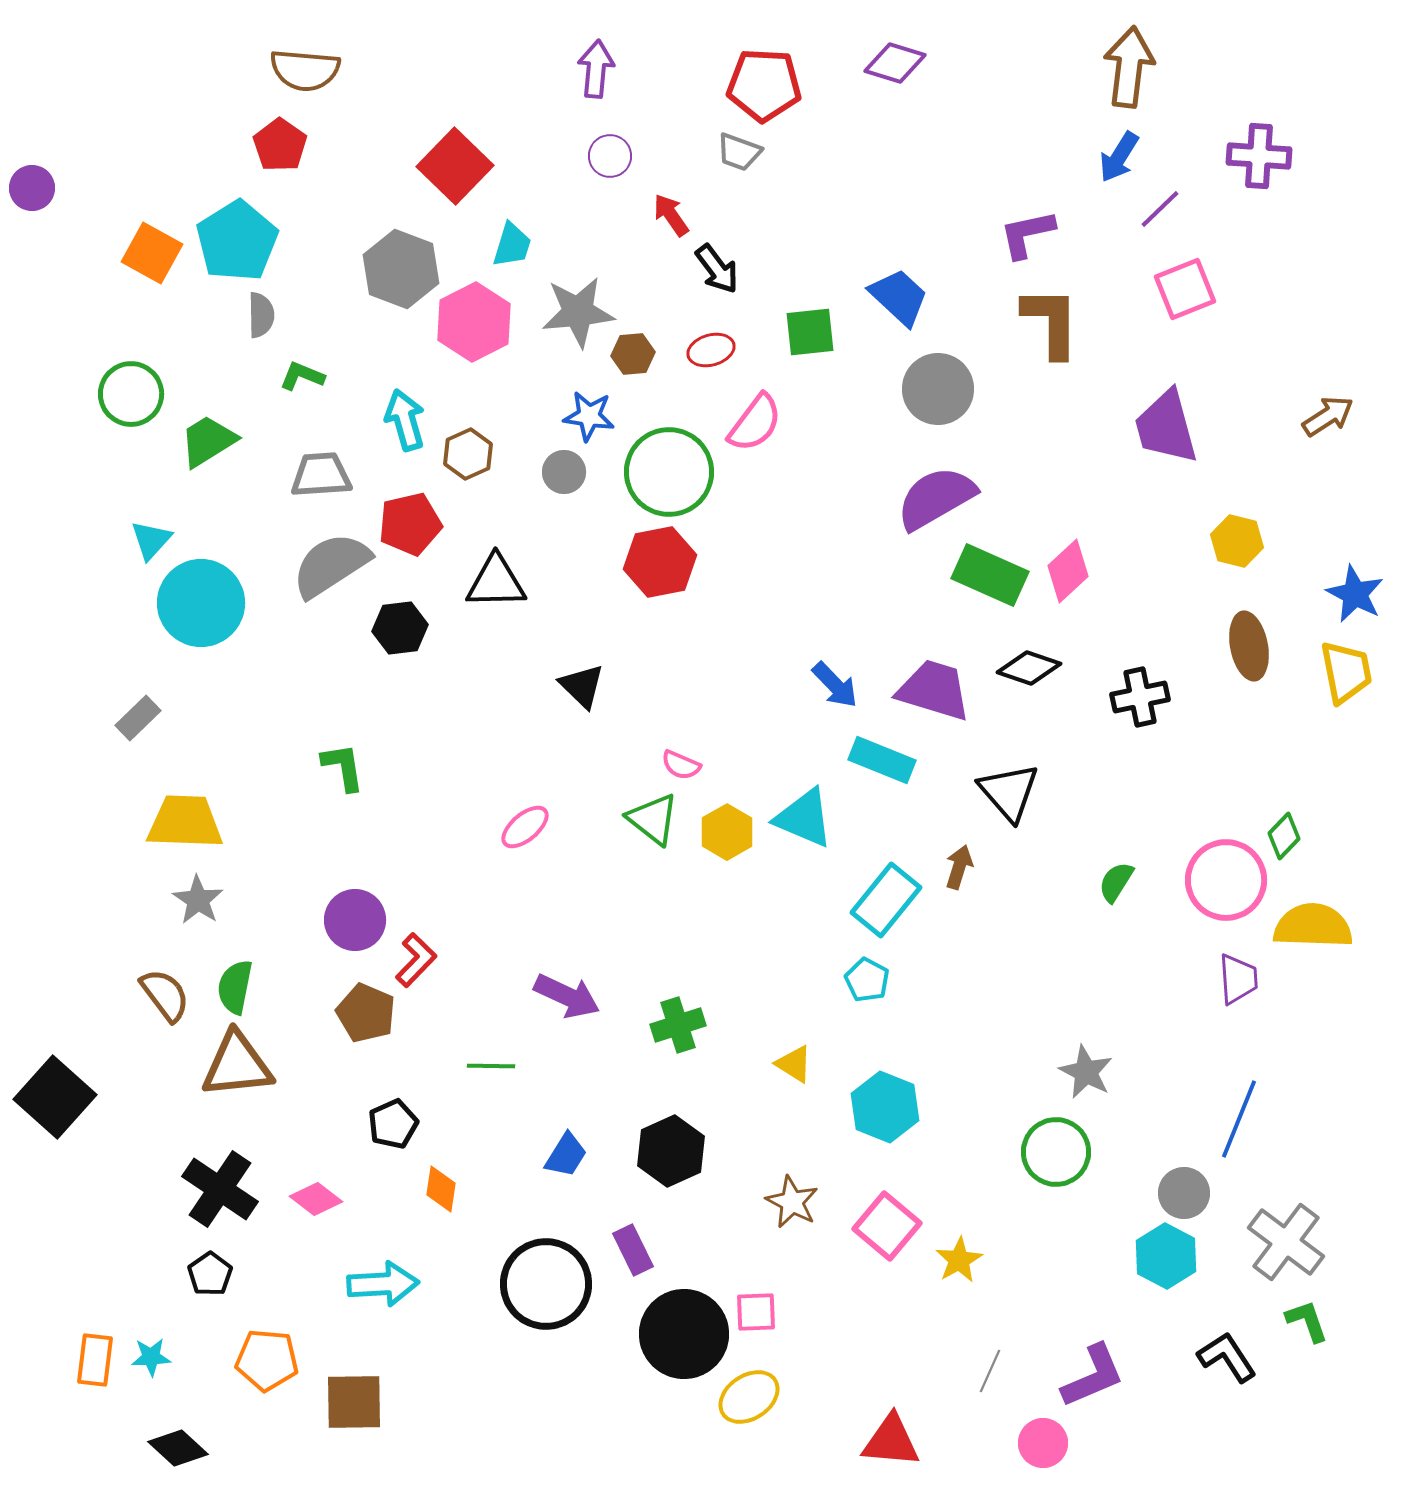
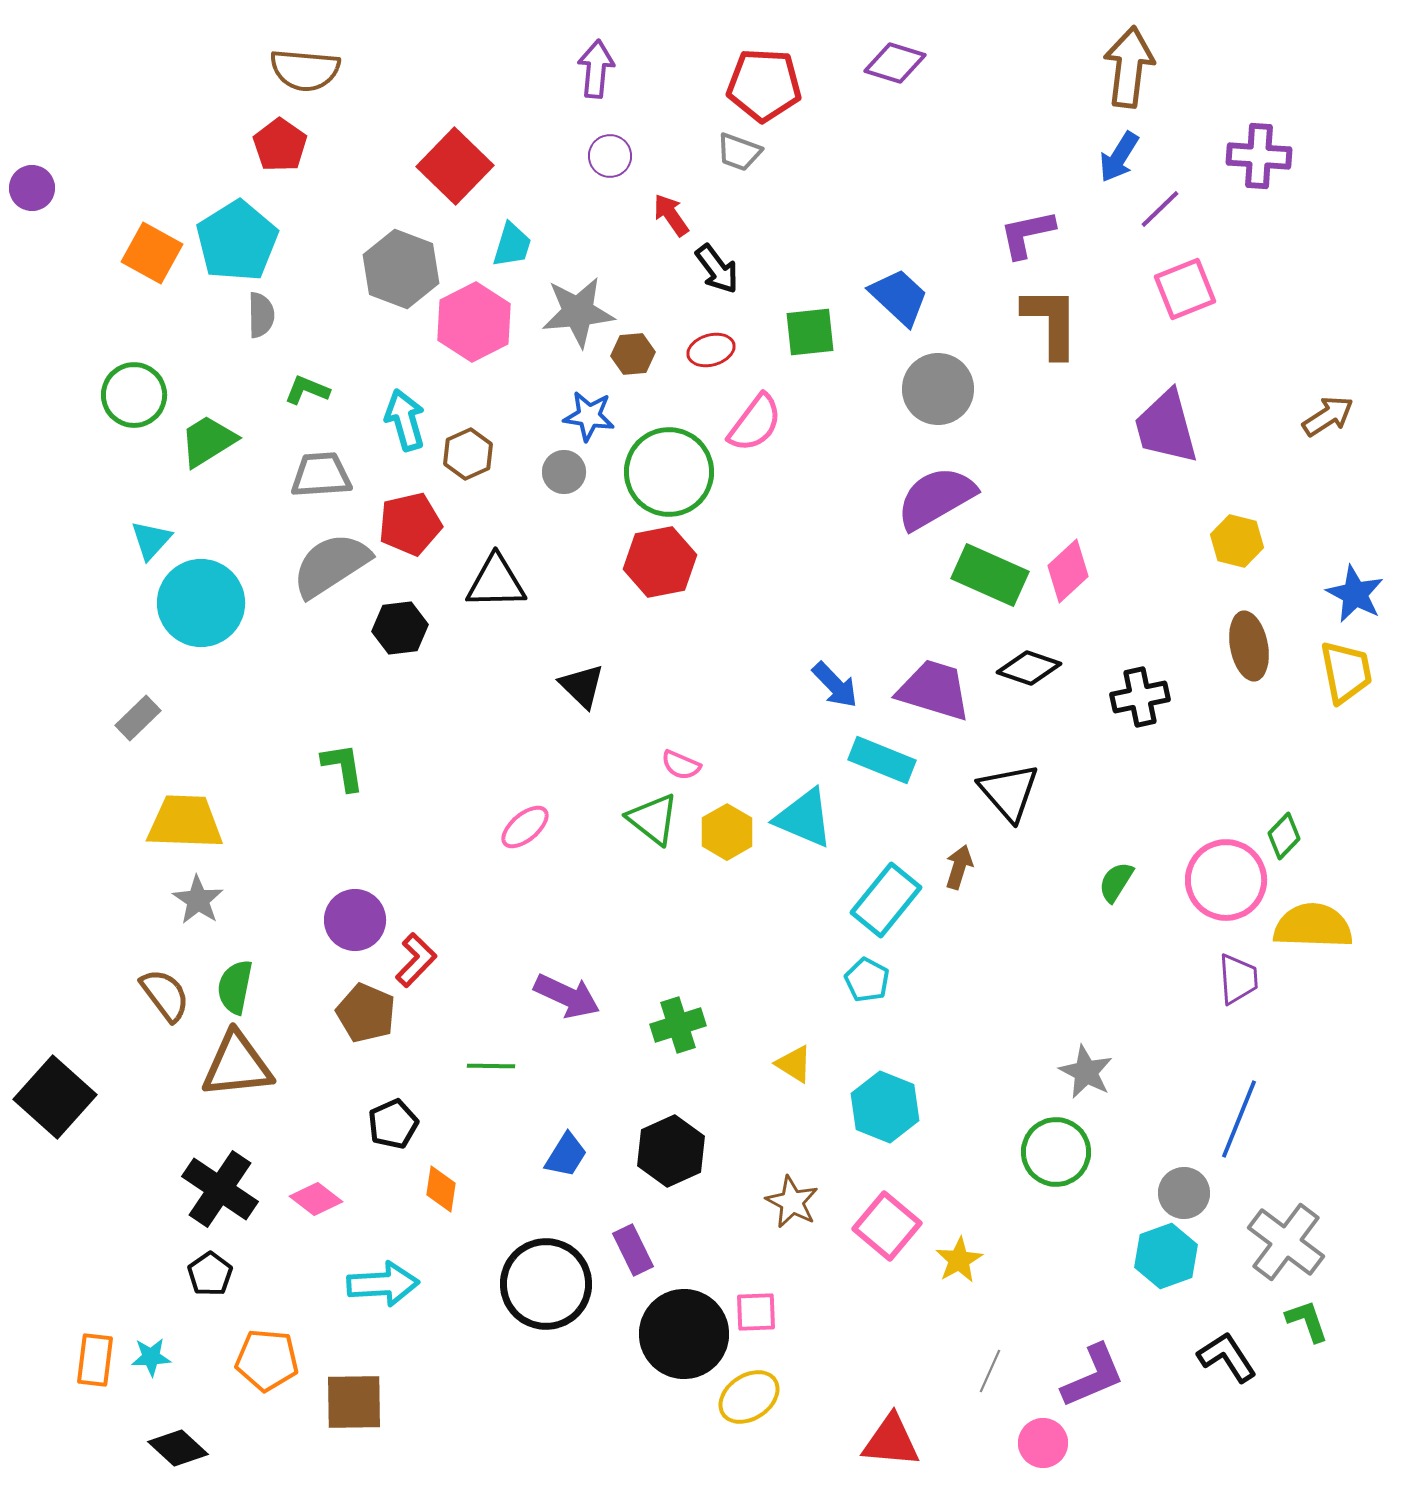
green L-shape at (302, 376): moved 5 px right, 14 px down
green circle at (131, 394): moved 3 px right, 1 px down
cyan hexagon at (1166, 1256): rotated 12 degrees clockwise
